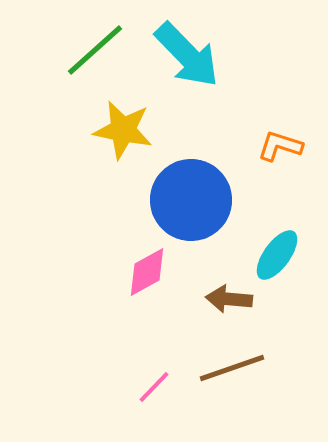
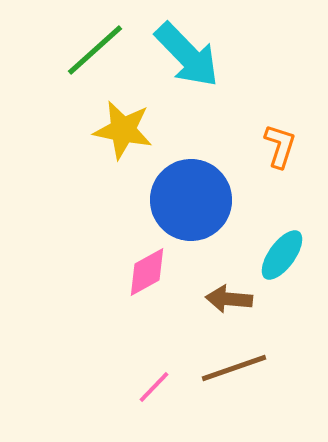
orange L-shape: rotated 90 degrees clockwise
cyan ellipse: moved 5 px right
brown line: moved 2 px right
